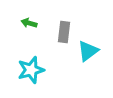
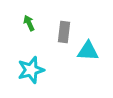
green arrow: rotated 49 degrees clockwise
cyan triangle: rotated 40 degrees clockwise
